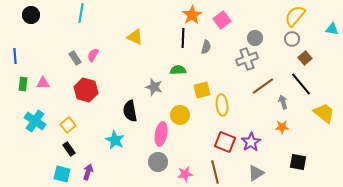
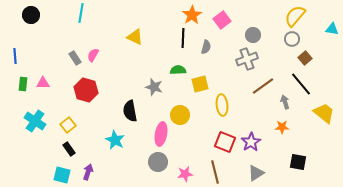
gray circle at (255, 38): moved 2 px left, 3 px up
yellow square at (202, 90): moved 2 px left, 6 px up
gray arrow at (283, 102): moved 2 px right
cyan square at (62, 174): moved 1 px down
